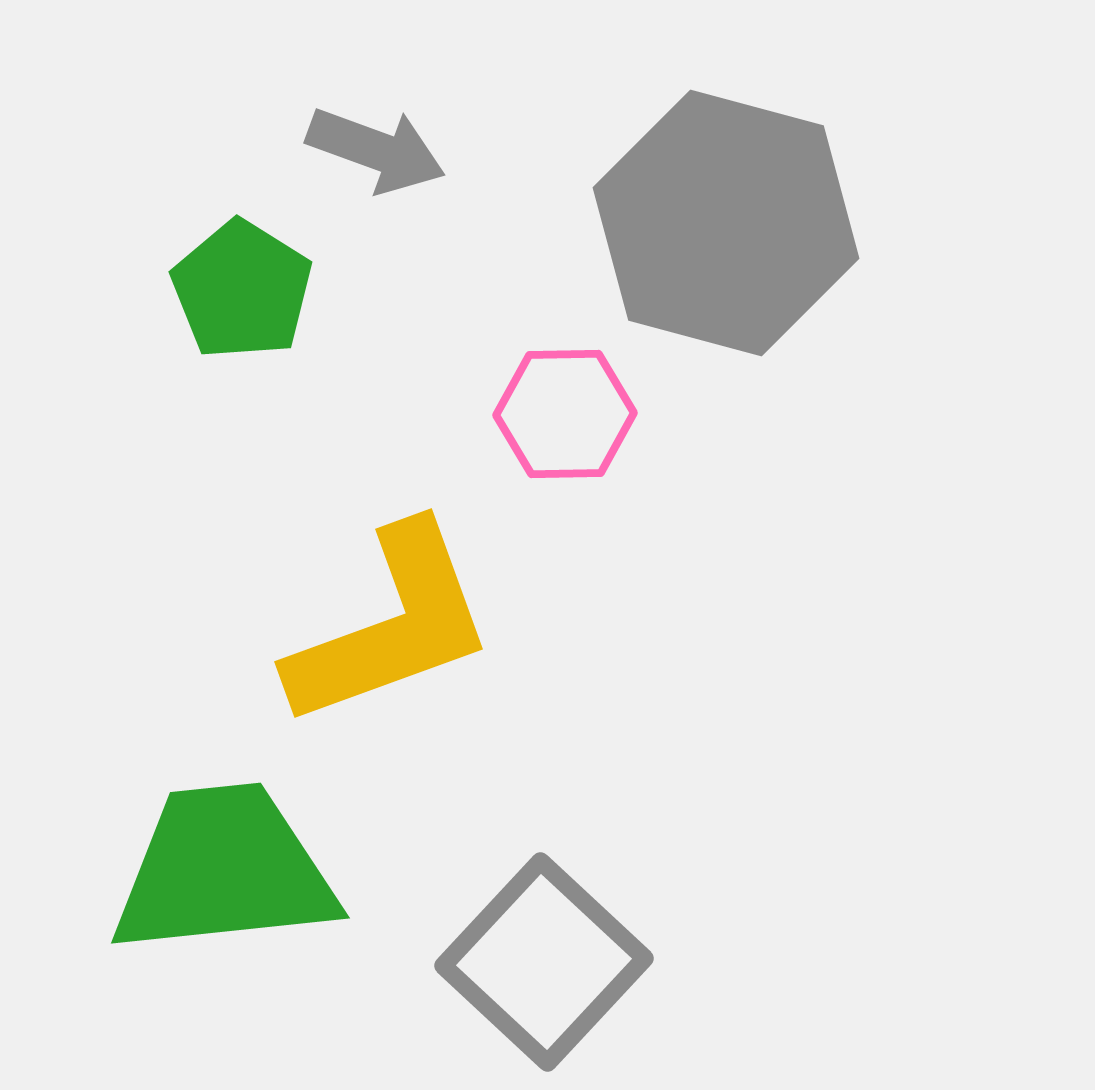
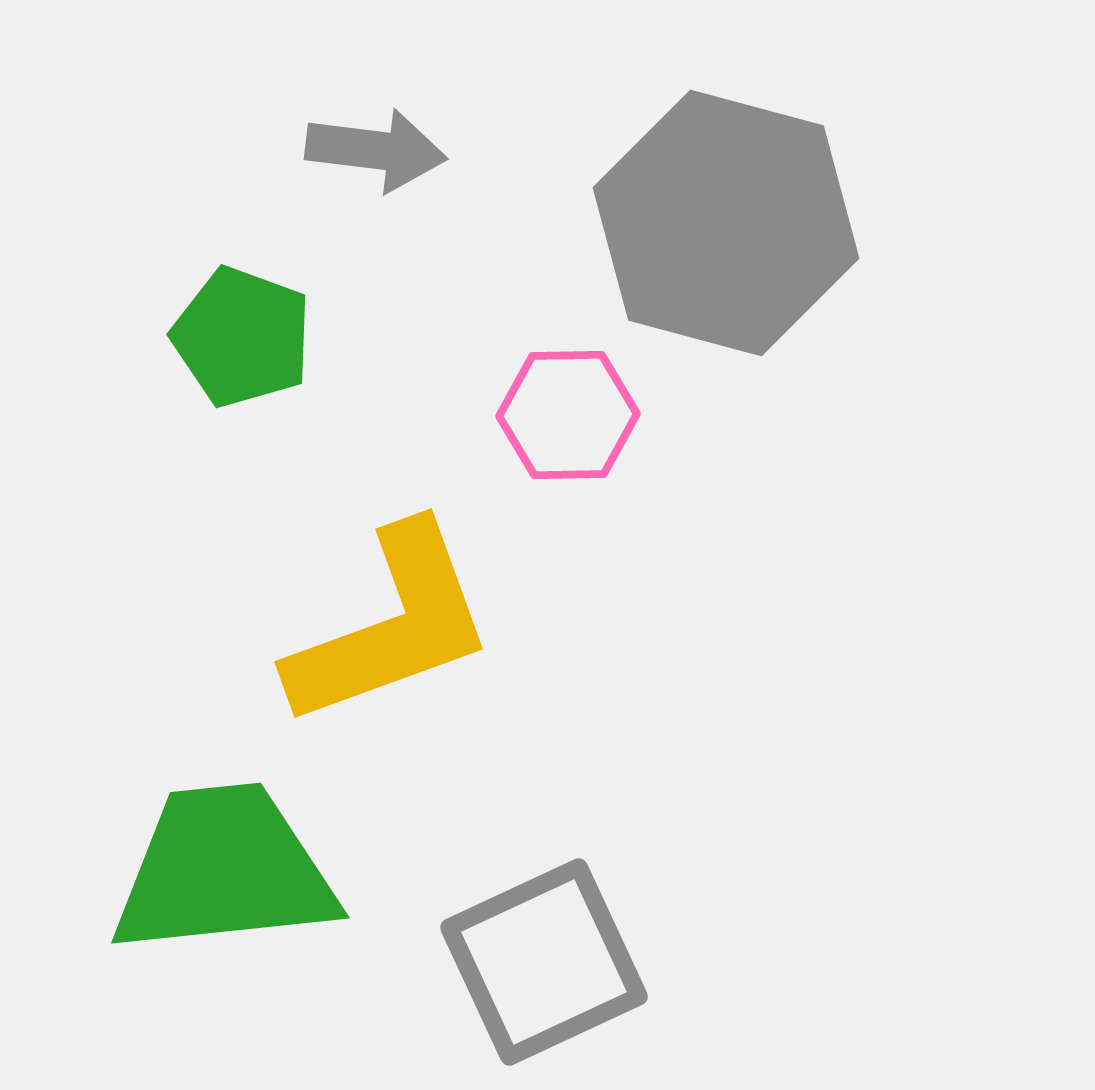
gray arrow: rotated 13 degrees counterclockwise
green pentagon: moved 47 px down; rotated 12 degrees counterclockwise
pink hexagon: moved 3 px right, 1 px down
gray square: rotated 22 degrees clockwise
